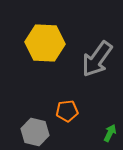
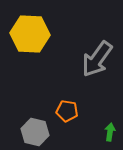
yellow hexagon: moved 15 px left, 9 px up
orange pentagon: rotated 15 degrees clockwise
green arrow: moved 1 px up; rotated 18 degrees counterclockwise
